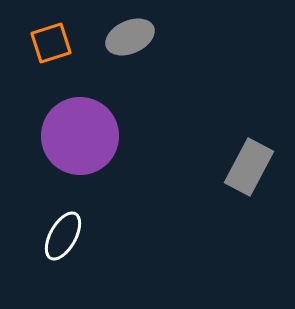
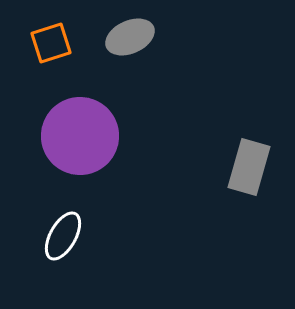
gray rectangle: rotated 12 degrees counterclockwise
